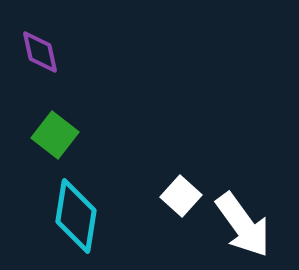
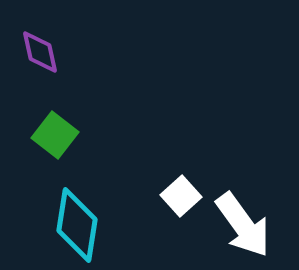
white square: rotated 6 degrees clockwise
cyan diamond: moved 1 px right, 9 px down
